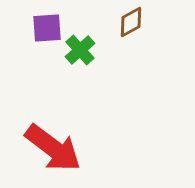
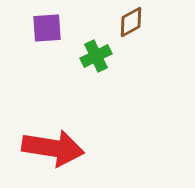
green cross: moved 16 px right, 6 px down; rotated 16 degrees clockwise
red arrow: rotated 28 degrees counterclockwise
